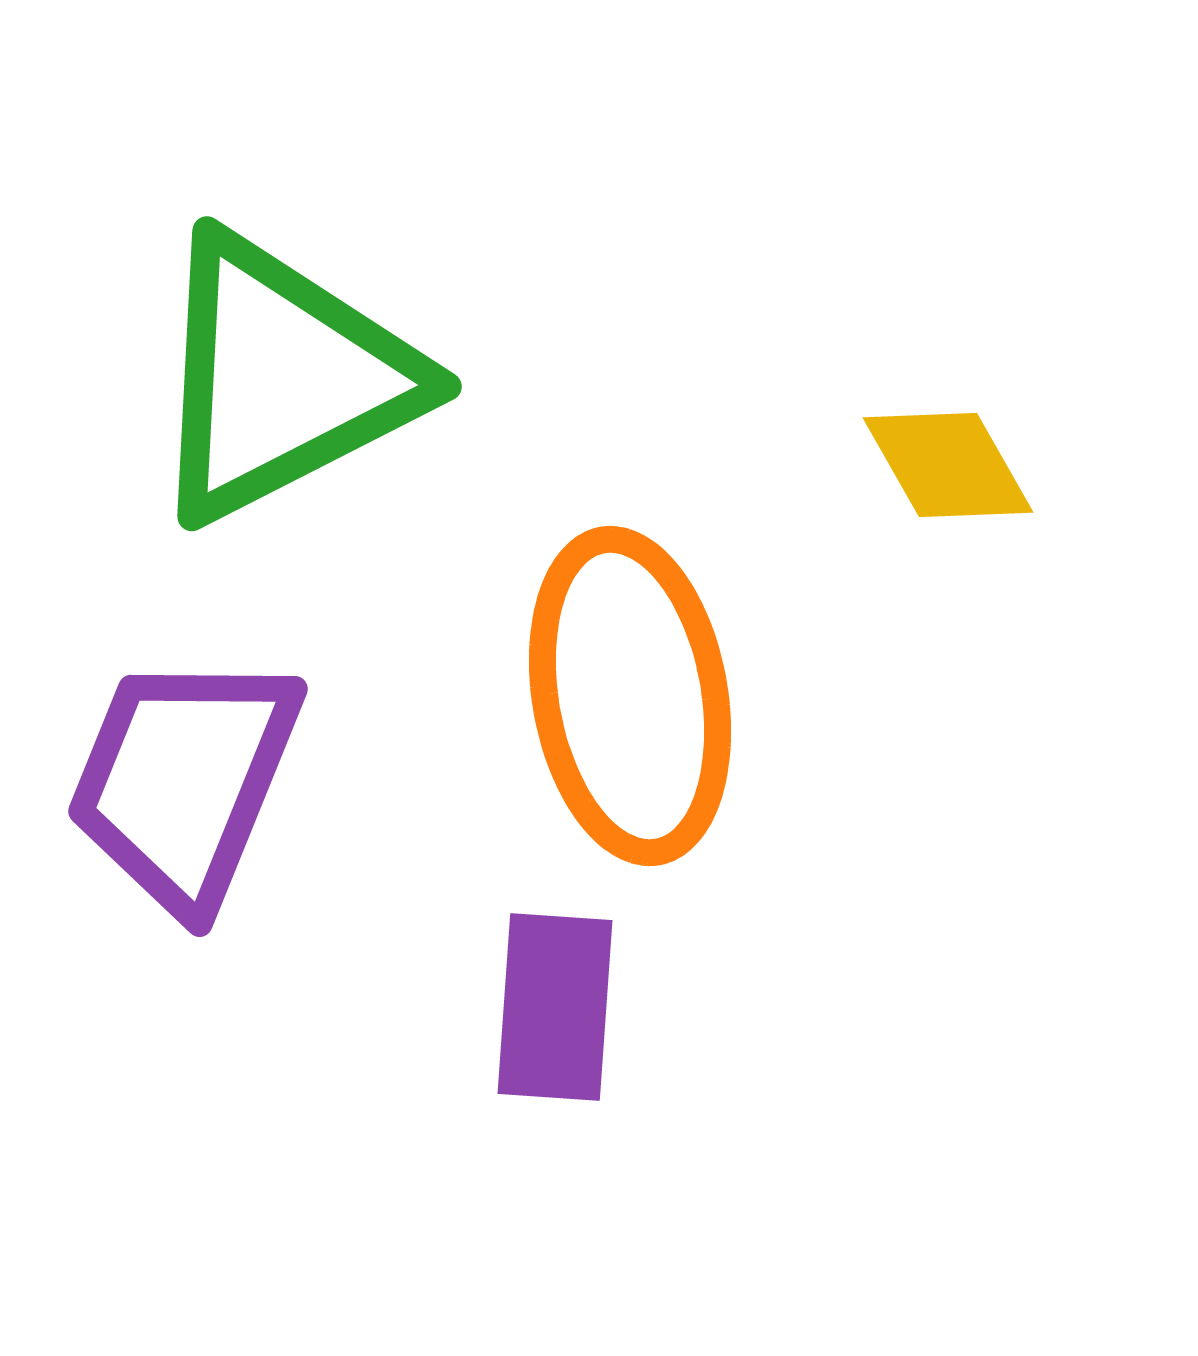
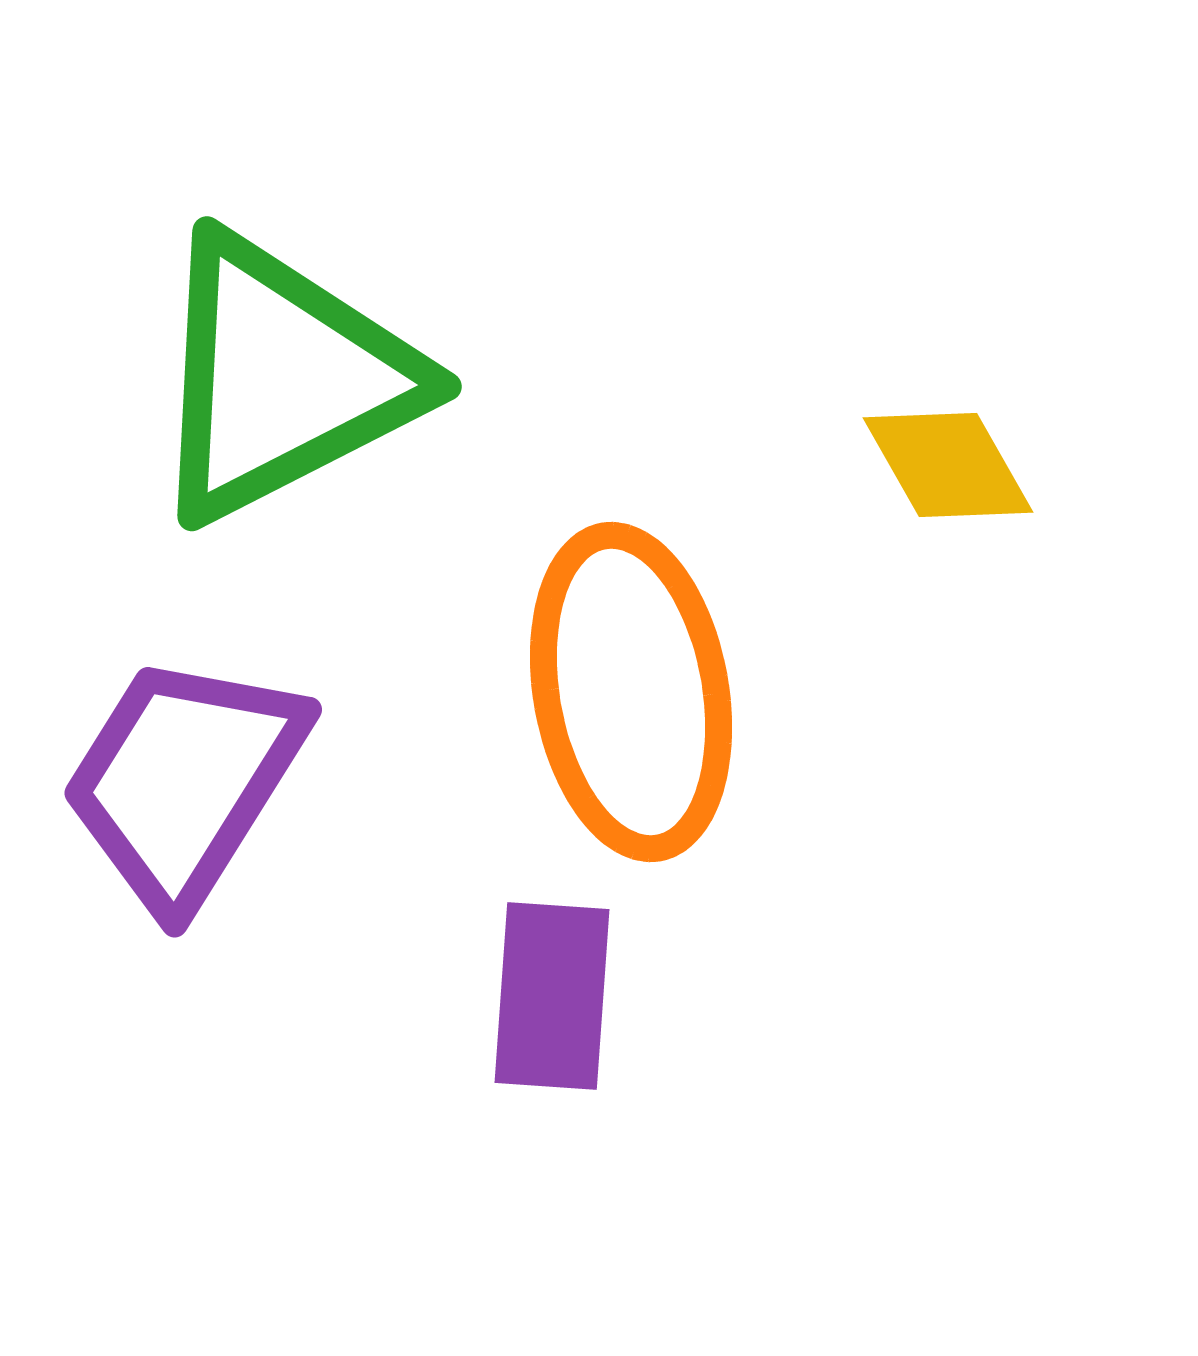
orange ellipse: moved 1 px right, 4 px up
purple trapezoid: rotated 10 degrees clockwise
purple rectangle: moved 3 px left, 11 px up
